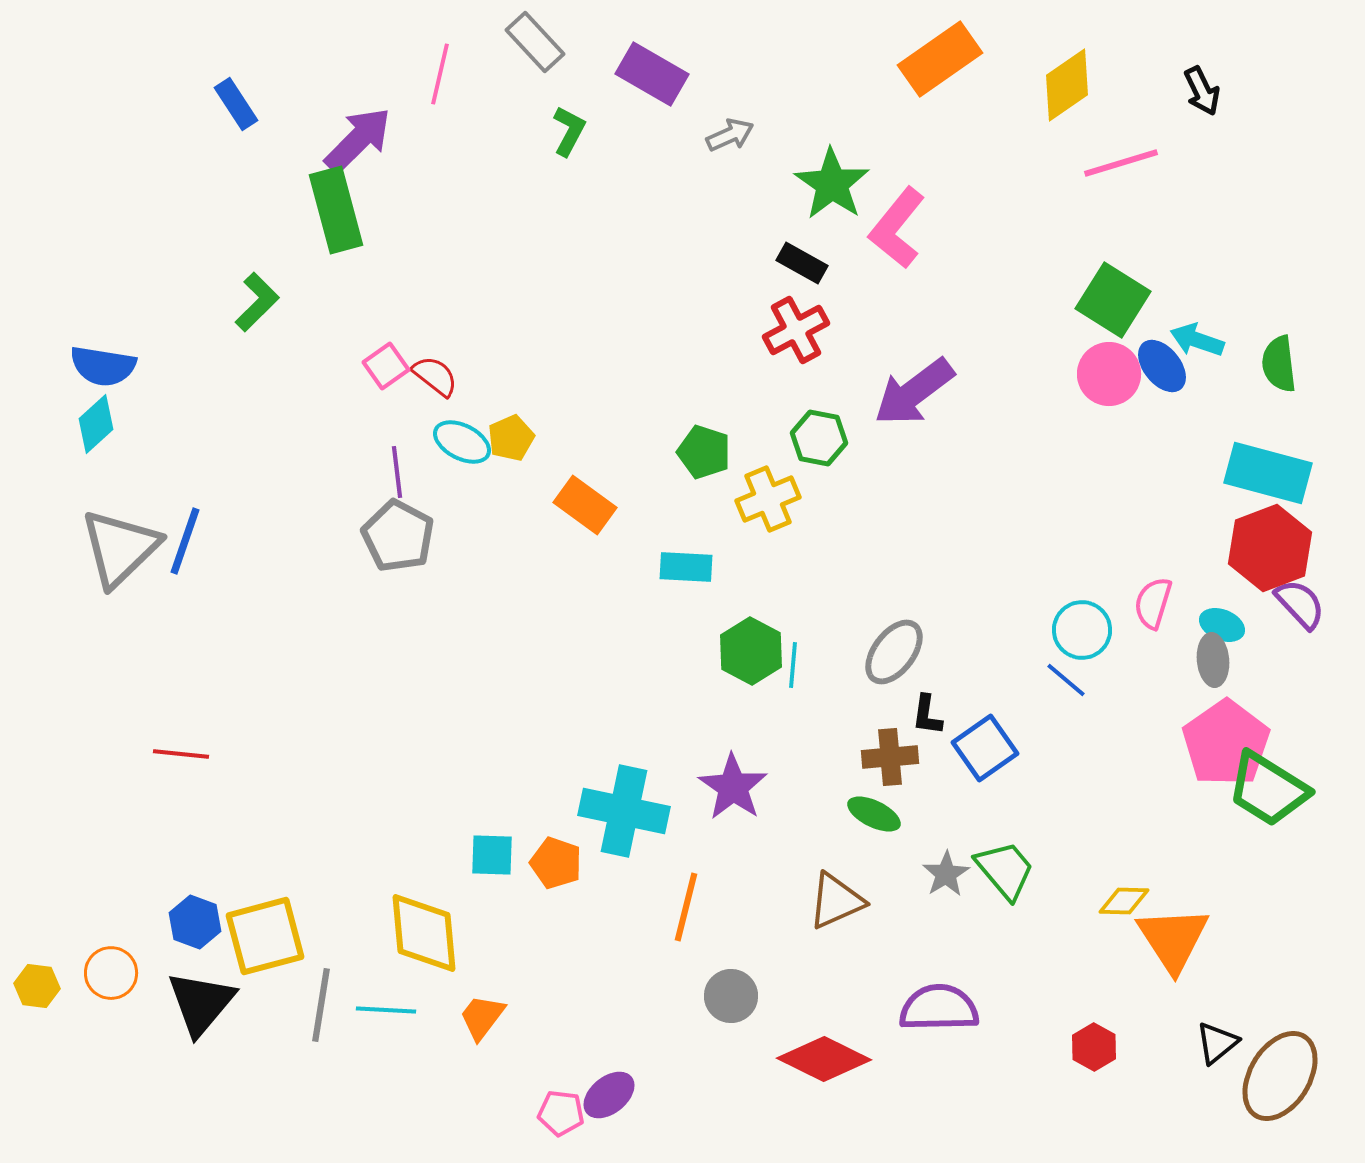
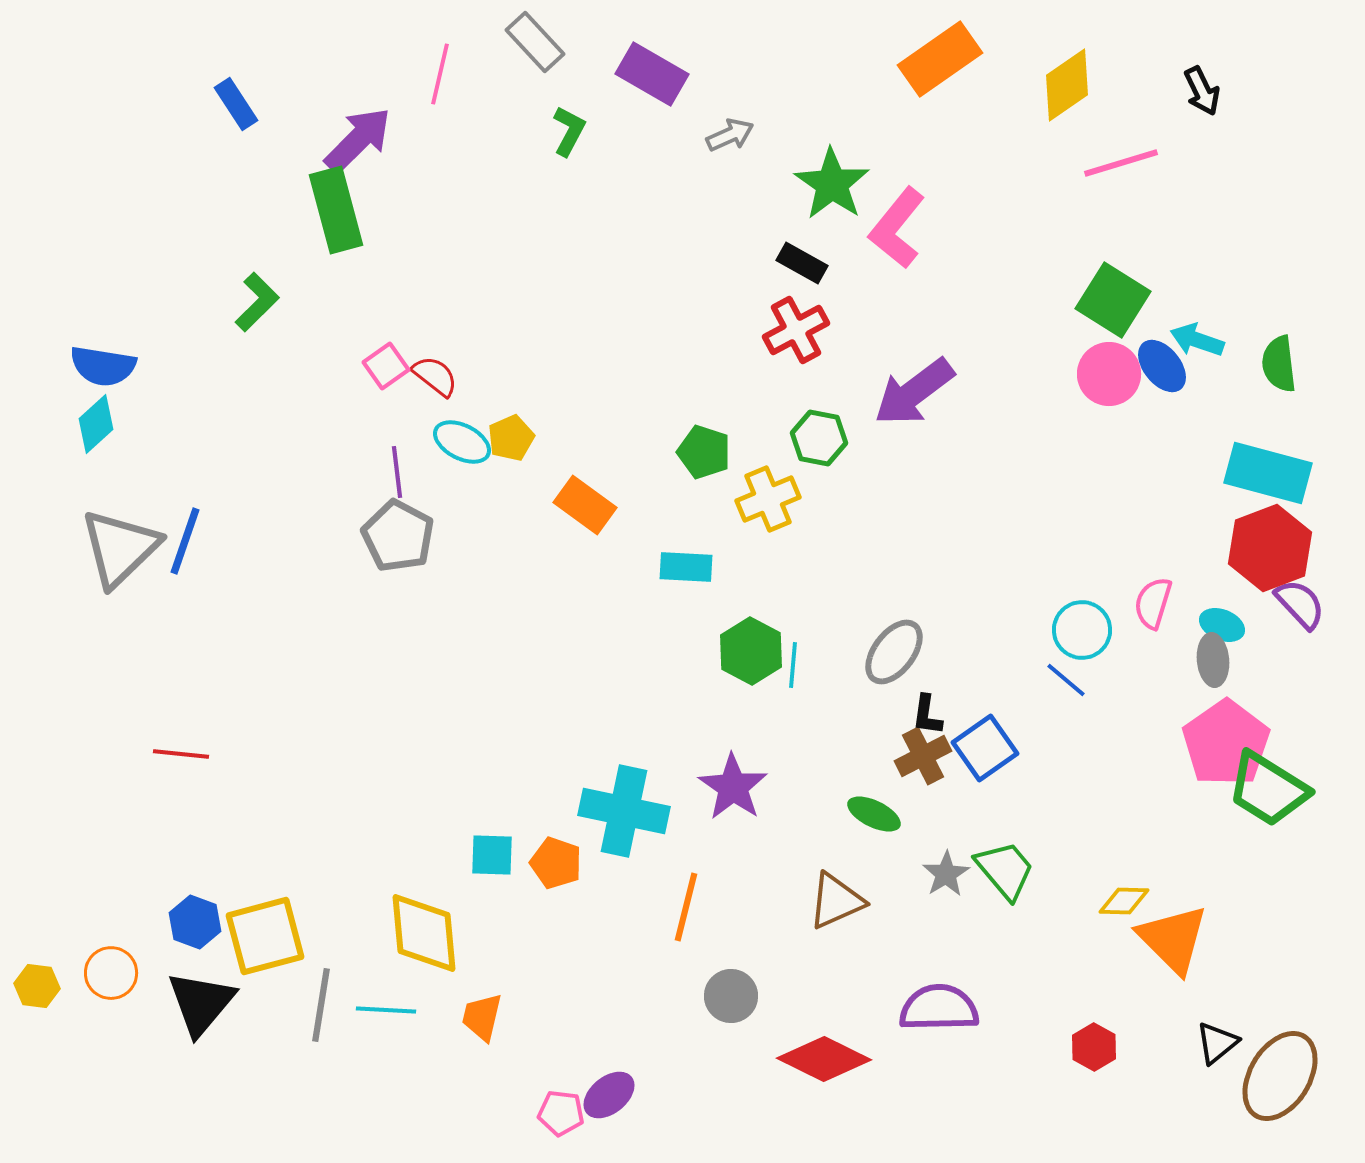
brown cross at (890, 757): moved 33 px right, 1 px up; rotated 22 degrees counterclockwise
orange triangle at (1173, 939): rotated 12 degrees counterclockwise
orange trapezoid at (482, 1017): rotated 24 degrees counterclockwise
